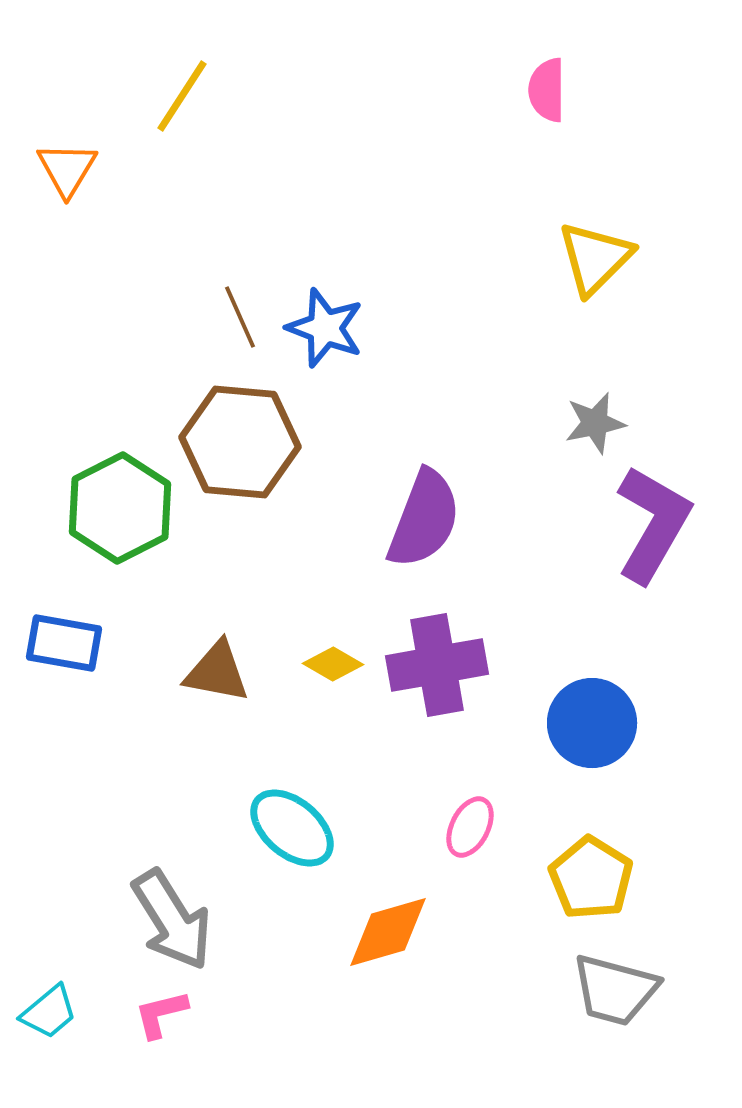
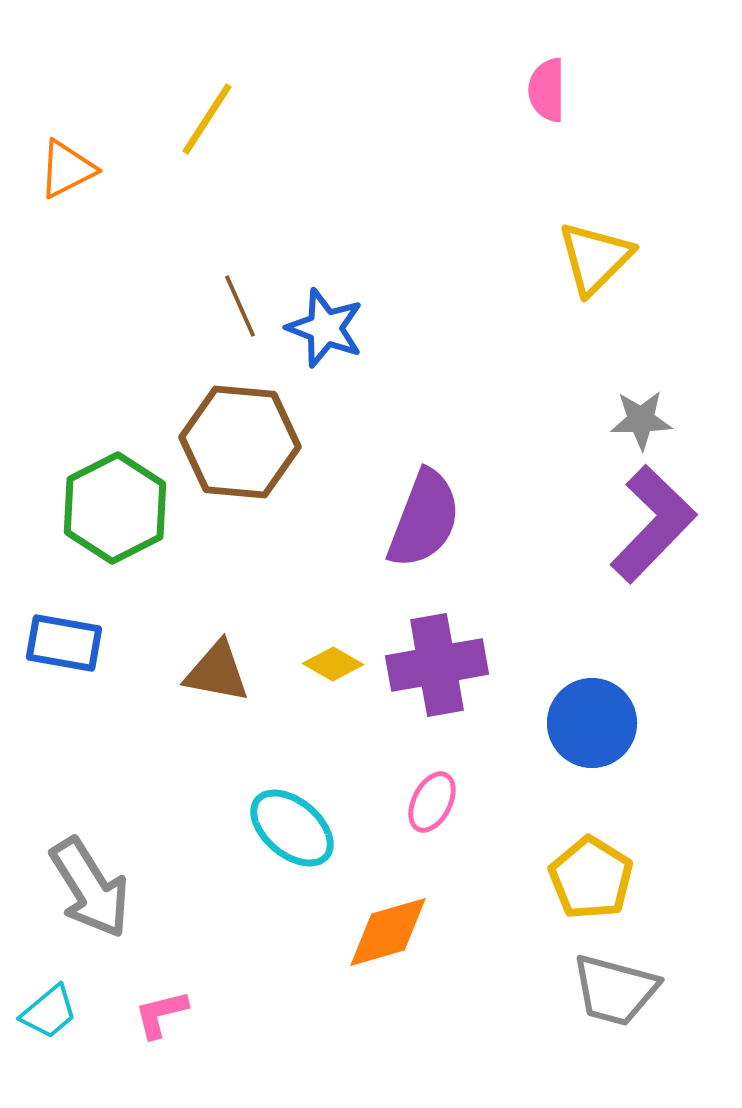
yellow line: moved 25 px right, 23 px down
orange triangle: rotated 32 degrees clockwise
brown line: moved 11 px up
gray star: moved 46 px right, 3 px up; rotated 10 degrees clockwise
green hexagon: moved 5 px left
purple L-shape: rotated 14 degrees clockwise
pink ellipse: moved 38 px left, 25 px up
gray arrow: moved 82 px left, 32 px up
